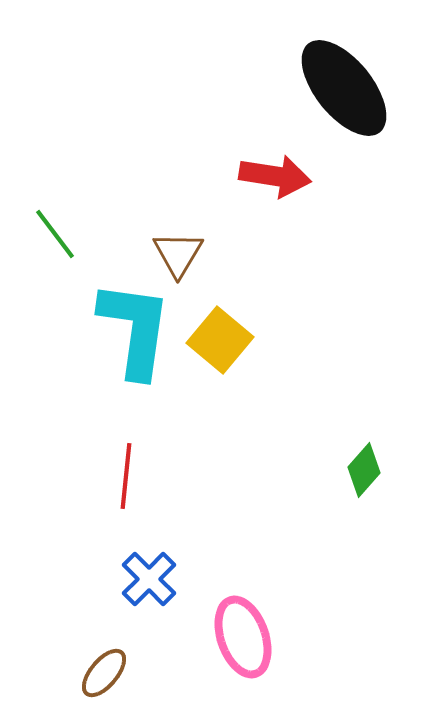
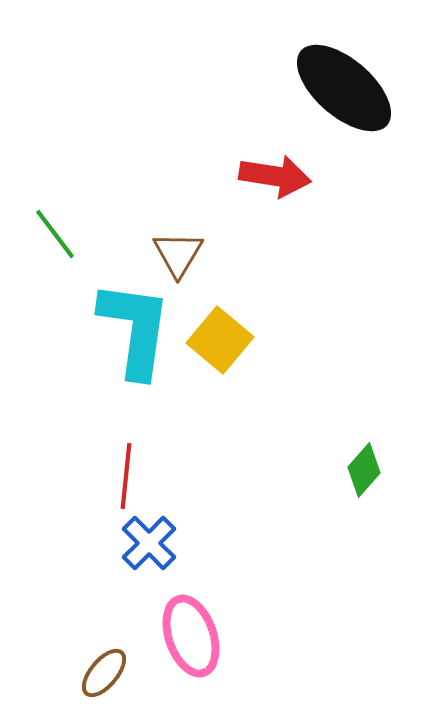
black ellipse: rotated 10 degrees counterclockwise
blue cross: moved 36 px up
pink ellipse: moved 52 px left, 1 px up
